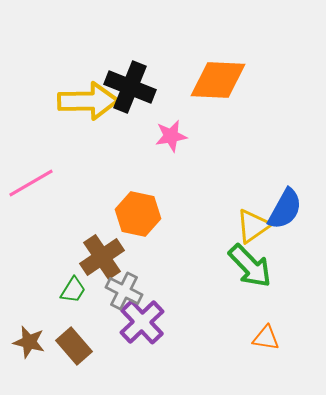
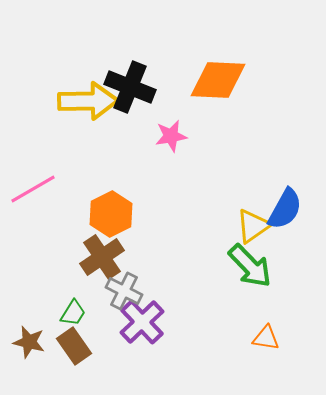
pink line: moved 2 px right, 6 px down
orange hexagon: moved 27 px left; rotated 21 degrees clockwise
green trapezoid: moved 23 px down
brown rectangle: rotated 6 degrees clockwise
